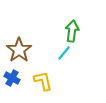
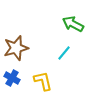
green arrow: moved 1 px right, 7 px up; rotated 70 degrees counterclockwise
brown star: moved 3 px left, 2 px up; rotated 20 degrees clockwise
